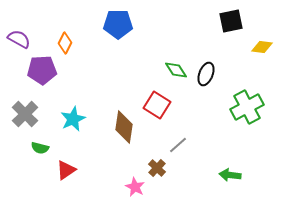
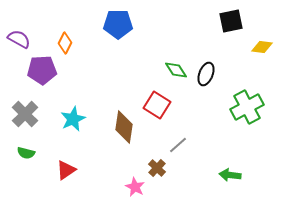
green semicircle: moved 14 px left, 5 px down
